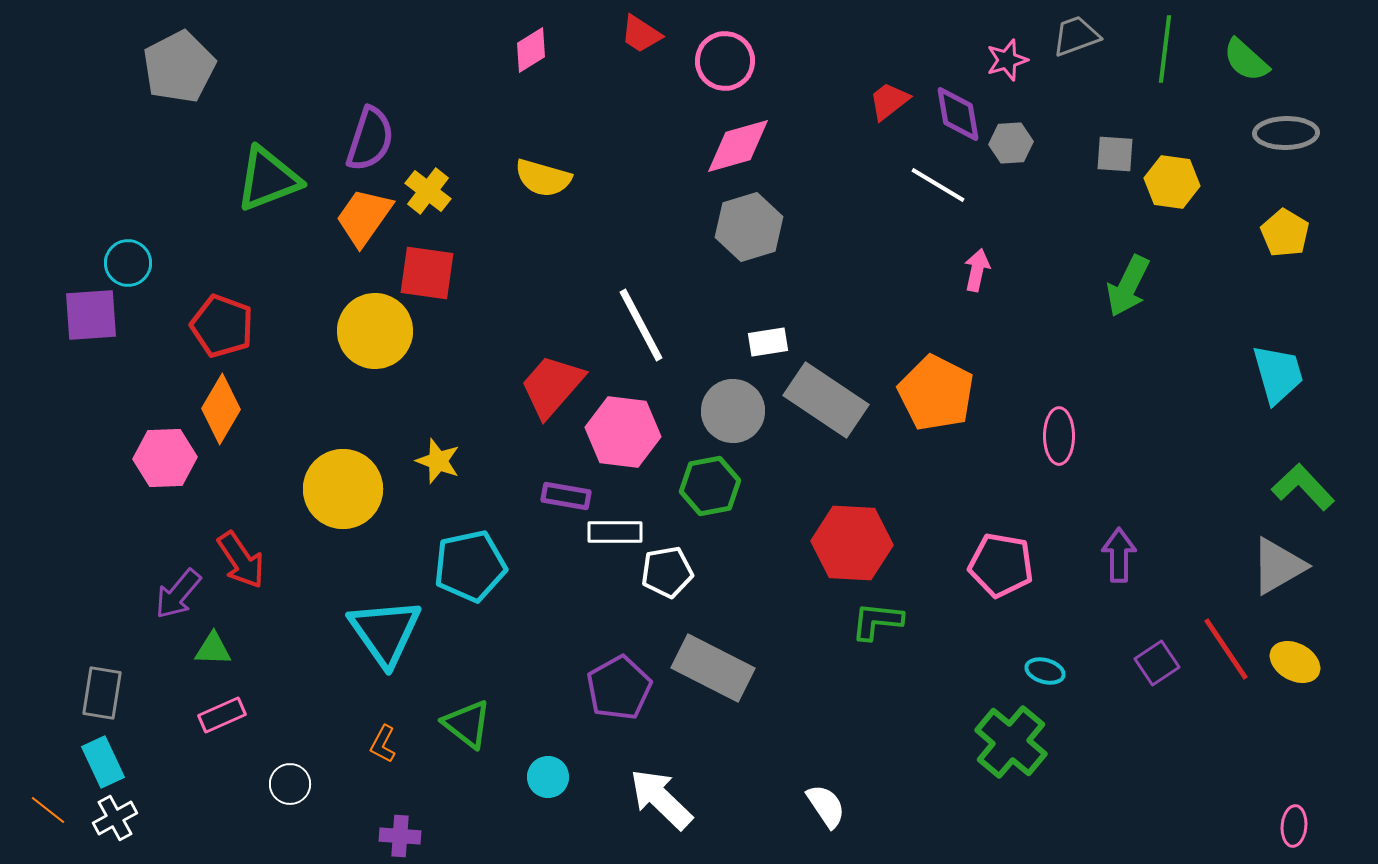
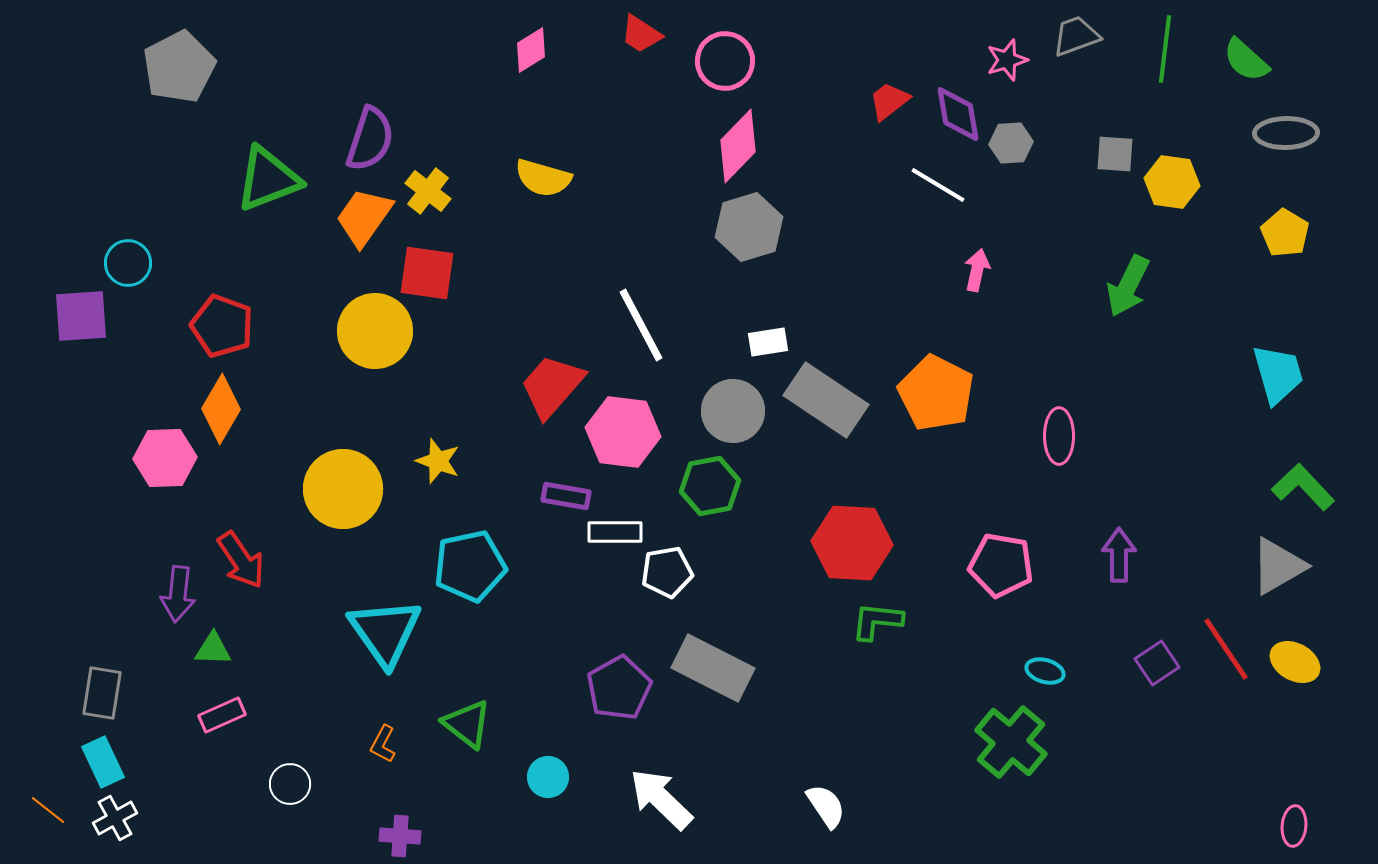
pink diamond at (738, 146): rotated 30 degrees counterclockwise
purple square at (91, 315): moved 10 px left, 1 px down
purple arrow at (178, 594): rotated 34 degrees counterclockwise
